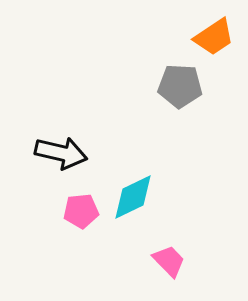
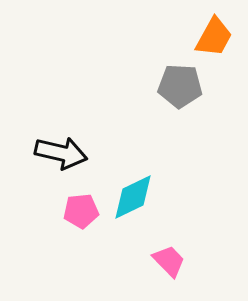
orange trapezoid: rotated 27 degrees counterclockwise
